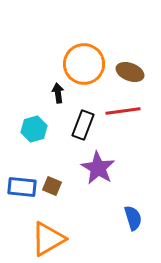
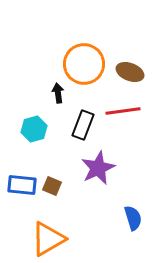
purple star: rotated 16 degrees clockwise
blue rectangle: moved 2 px up
